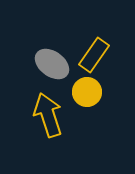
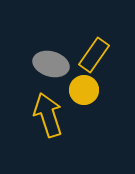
gray ellipse: moved 1 px left; rotated 20 degrees counterclockwise
yellow circle: moved 3 px left, 2 px up
